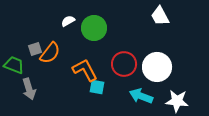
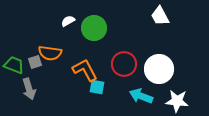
gray square: moved 13 px down
orange semicircle: rotated 60 degrees clockwise
white circle: moved 2 px right, 2 px down
